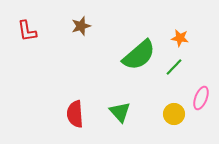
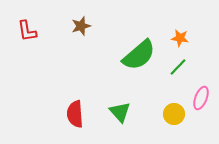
green line: moved 4 px right
